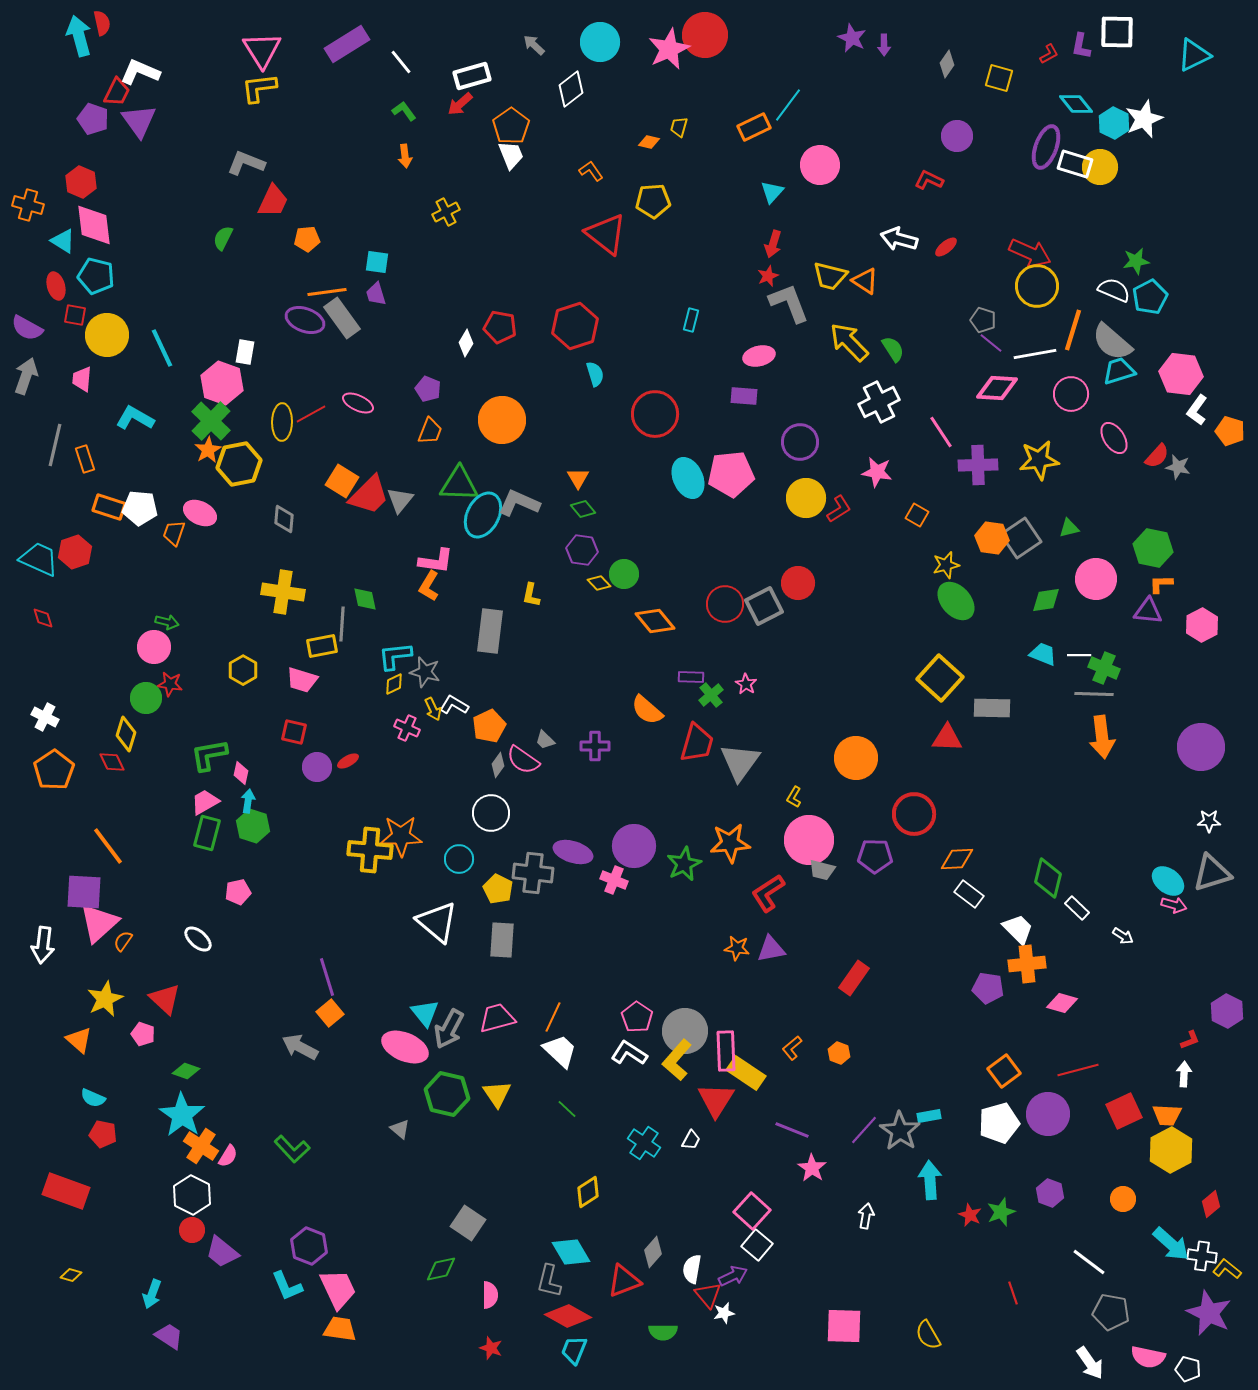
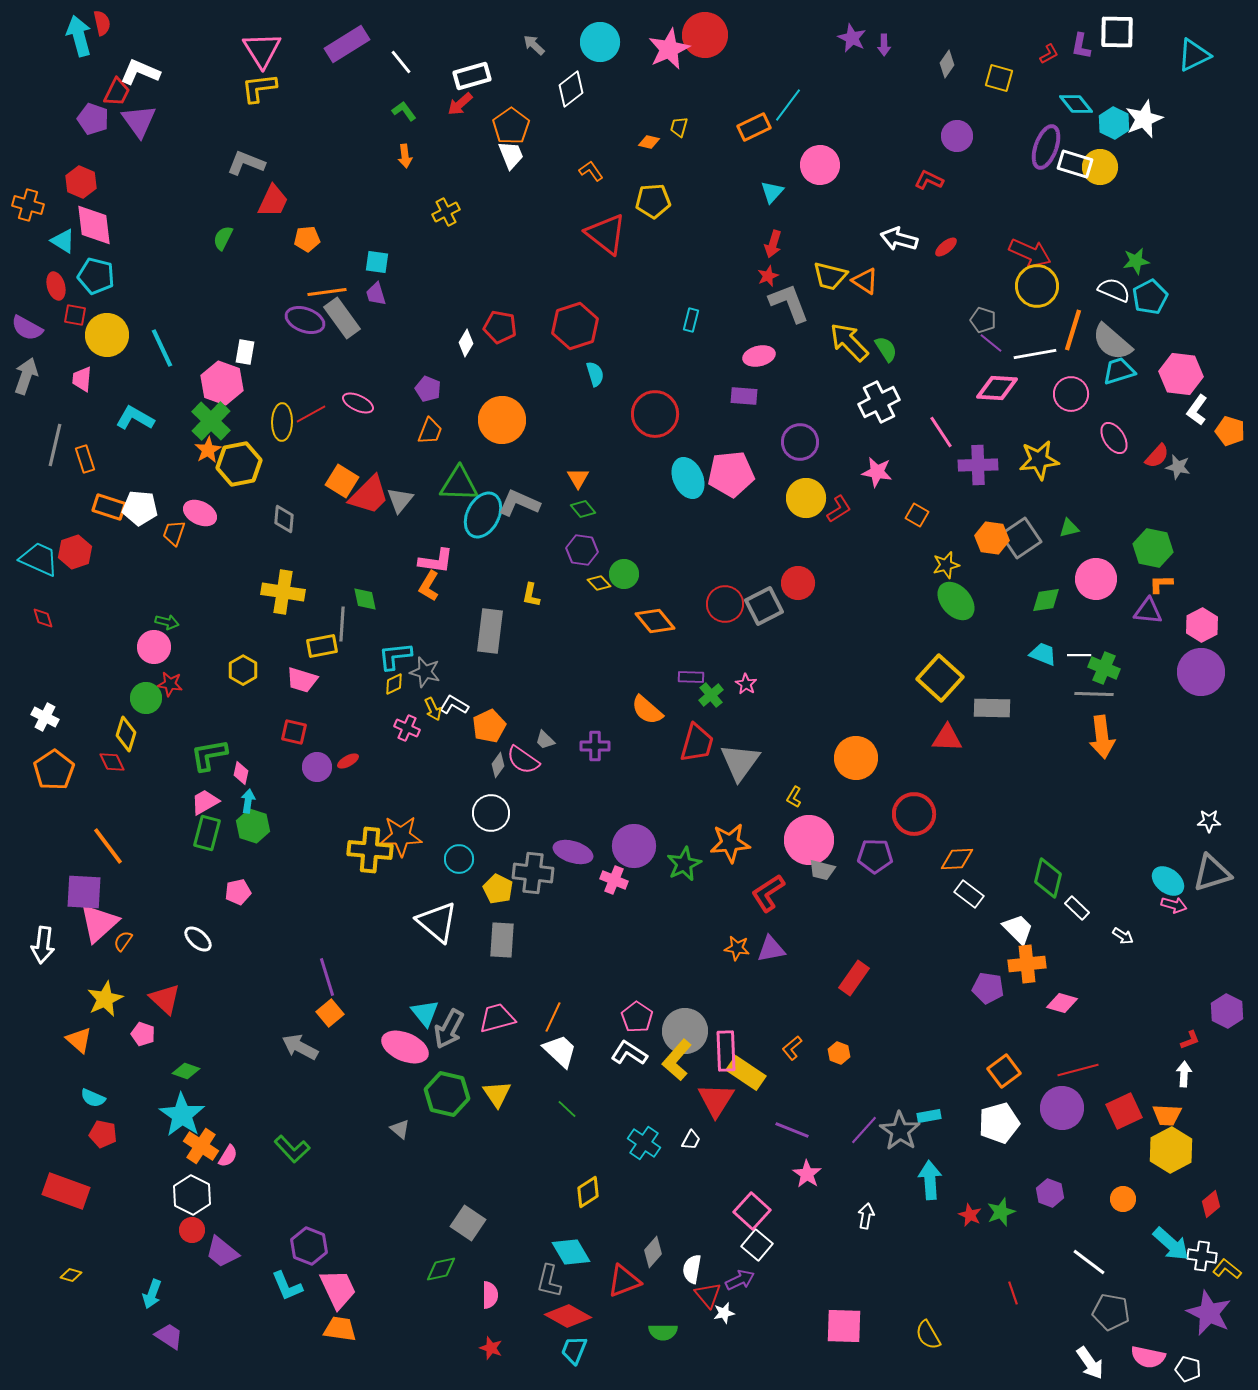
green semicircle at (893, 349): moved 7 px left
purple circle at (1201, 747): moved 75 px up
purple circle at (1048, 1114): moved 14 px right, 6 px up
pink star at (812, 1168): moved 5 px left, 6 px down
purple arrow at (733, 1276): moved 7 px right, 4 px down
